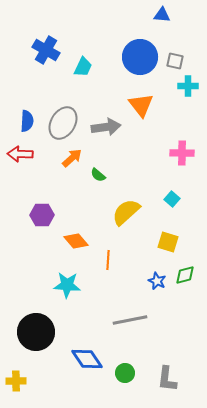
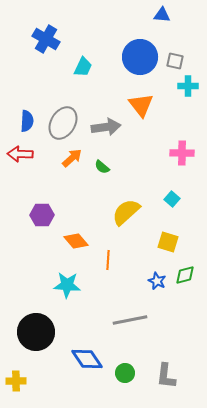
blue cross: moved 11 px up
green semicircle: moved 4 px right, 8 px up
gray L-shape: moved 1 px left, 3 px up
